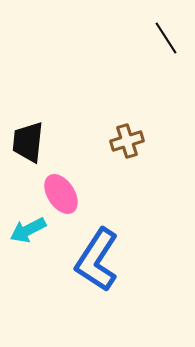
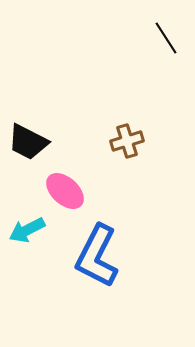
black trapezoid: rotated 69 degrees counterclockwise
pink ellipse: moved 4 px right, 3 px up; rotated 15 degrees counterclockwise
cyan arrow: moved 1 px left
blue L-shape: moved 4 px up; rotated 6 degrees counterclockwise
